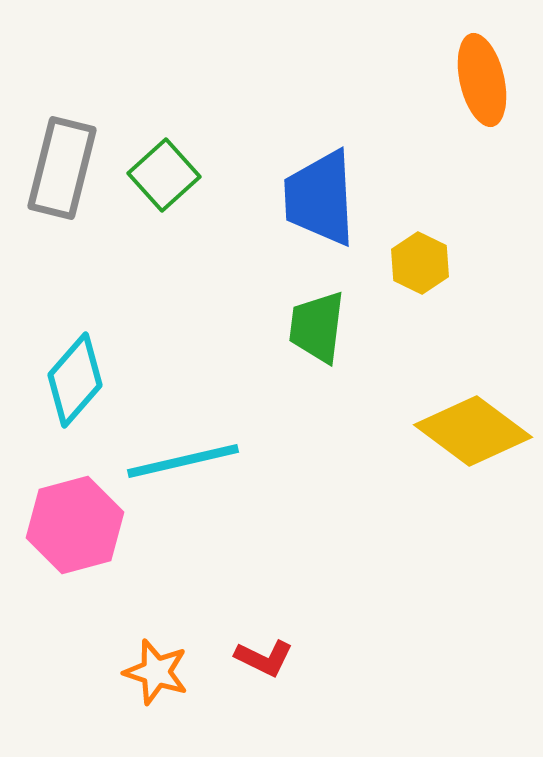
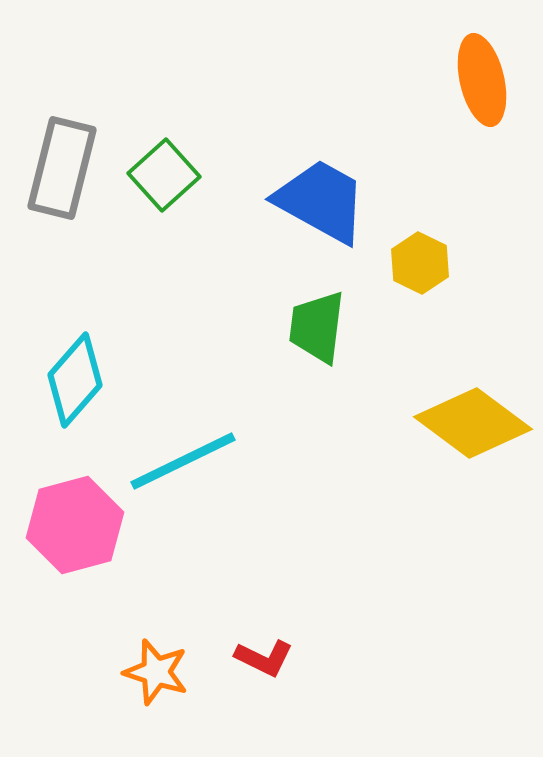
blue trapezoid: moved 1 px right, 3 px down; rotated 122 degrees clockwise
yellow diamond: moved 8 px up
cyan line: rotated 13 degrees counterclockwise
